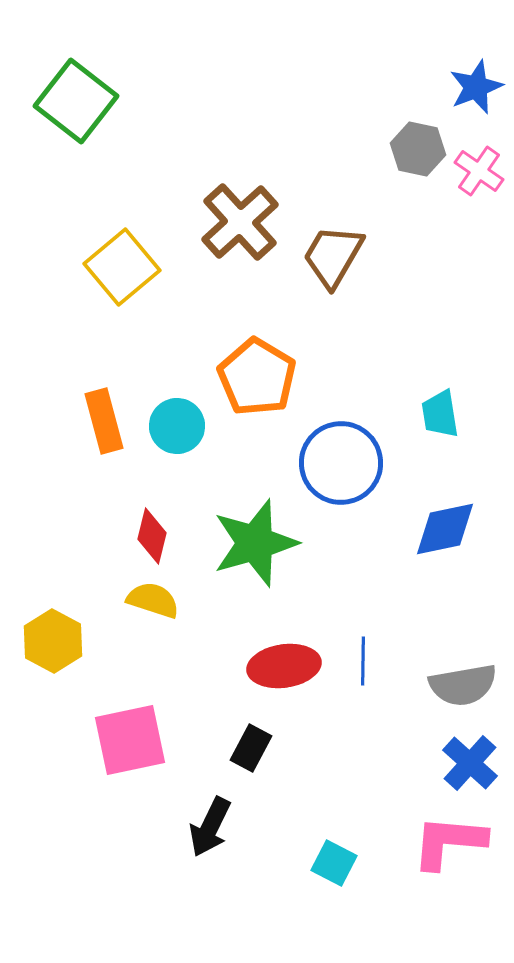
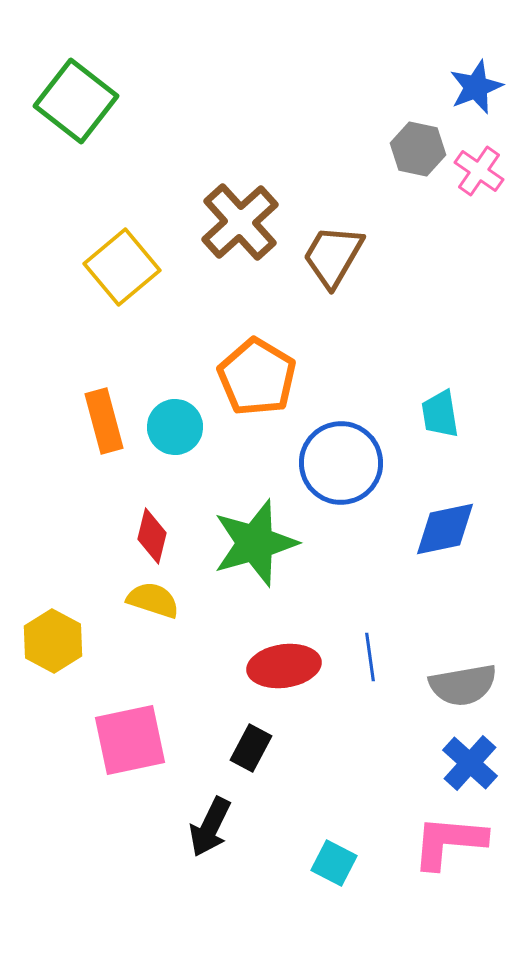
cyan circle: moved 2 px left, 1 px down
blue line: moved 7 px right, 4 px up; rotated 9 degrees counterclockwise
